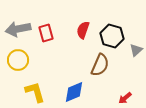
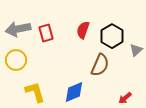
black hexagon: rotated 15 degrees clockwise
yellow circle: moved 2 px left
